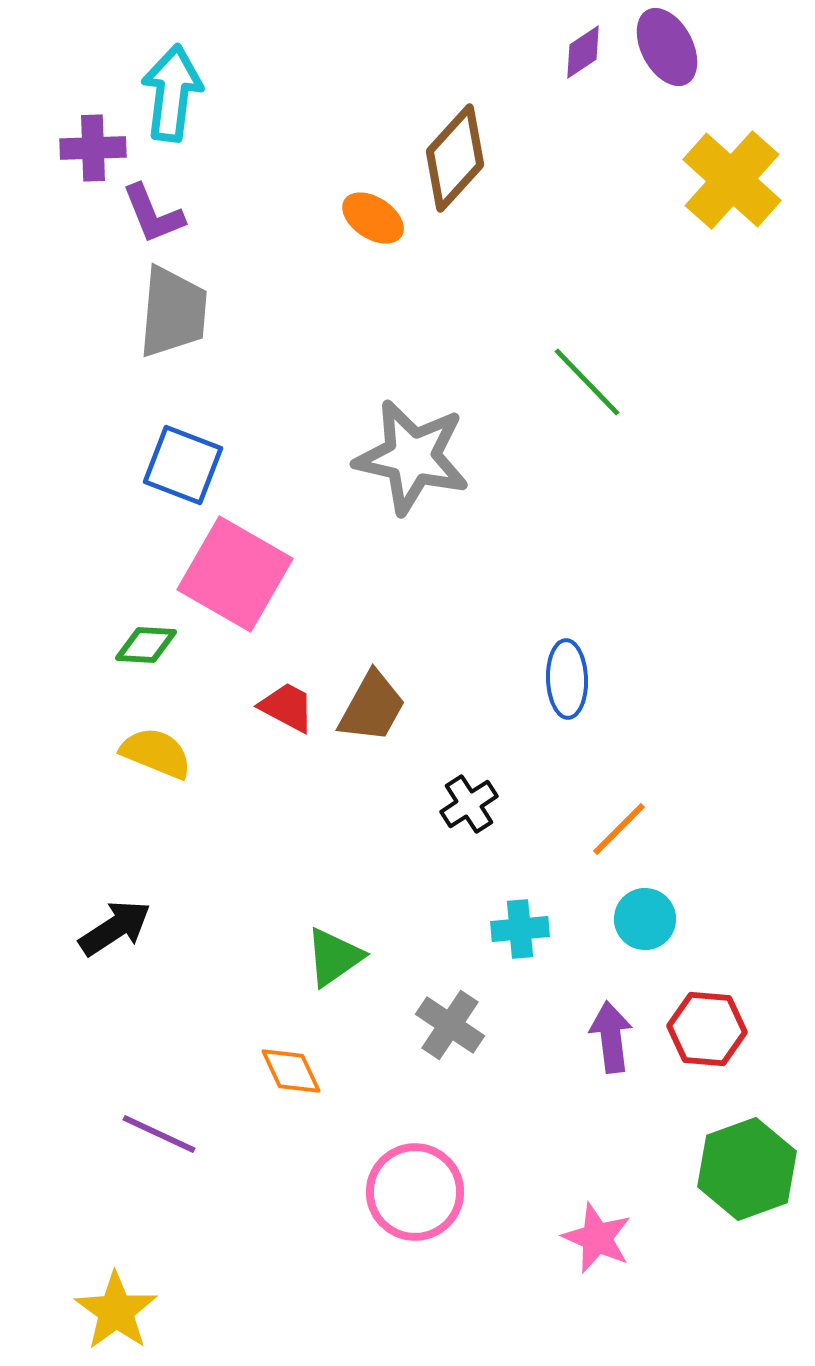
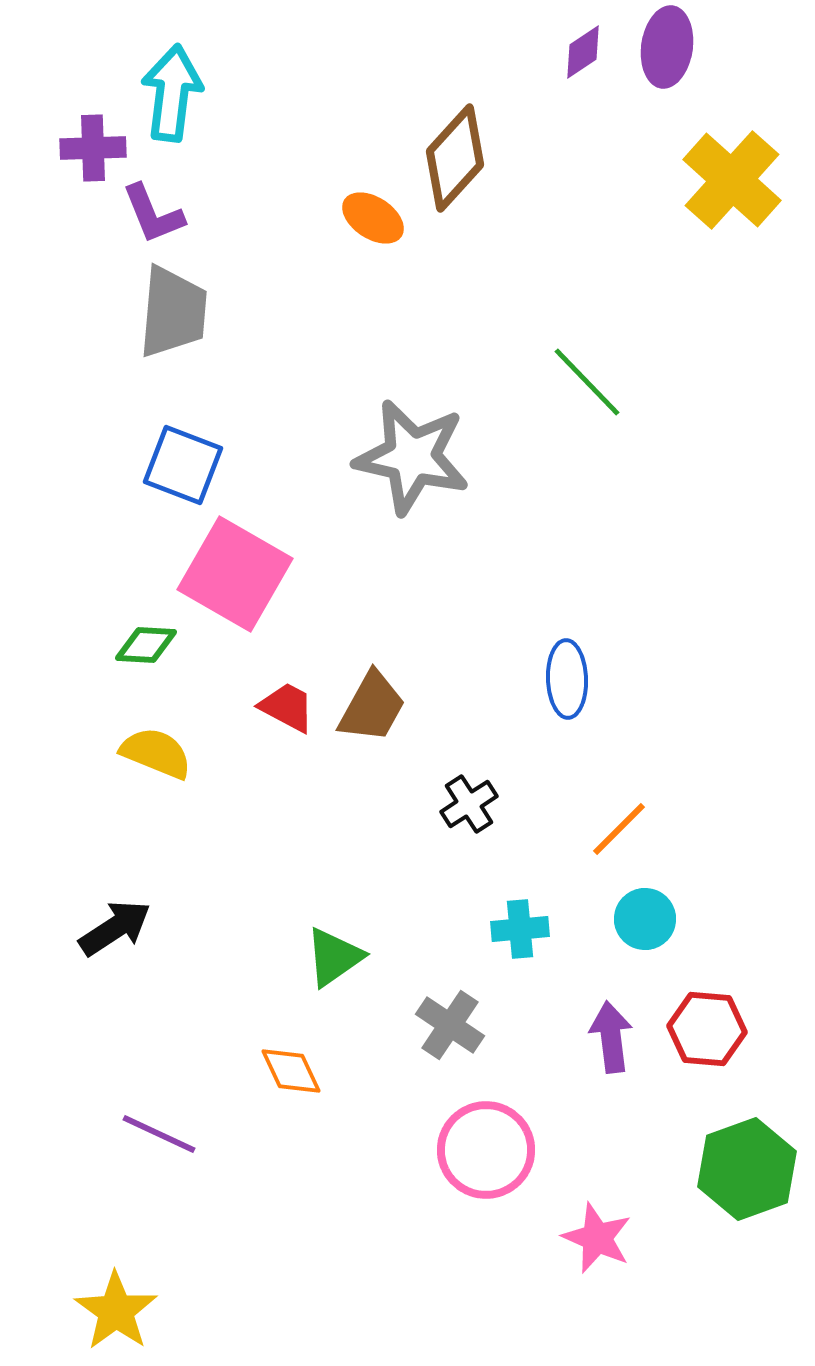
purple ellipse: rotated 36 degrees clockwise
pink circle: moved 71 px right, 42 px up
